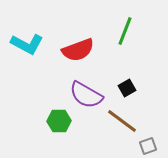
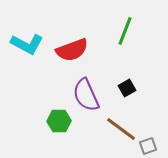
red semicircle: moved 6 px left
purple semicircle: rotated 36 degrees clockwise
brown line: moved 1 px left, 8 px down
